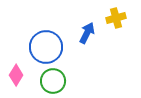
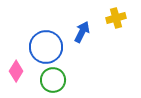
blue arrow: moved 5 px left, 1 px up
pink diamond: moved 4 px up
green circle: moved 1 px up
